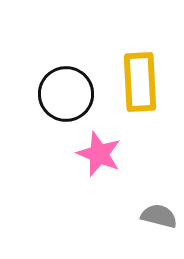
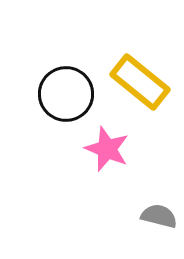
yellow rectangle: rotated 48 degrees counterclockwise
pink star: moved 8 px right, 5 px up
